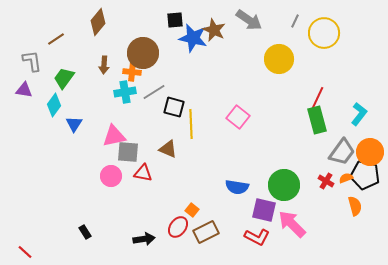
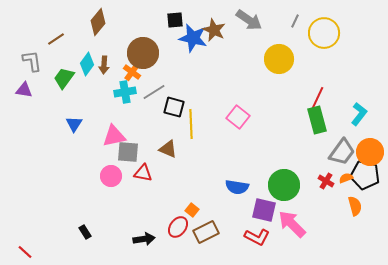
orange cross at (132, 72): rotated 30 degrees clockwise
cyan diamond at (54, 105): moved 33 px right, 41 px up
